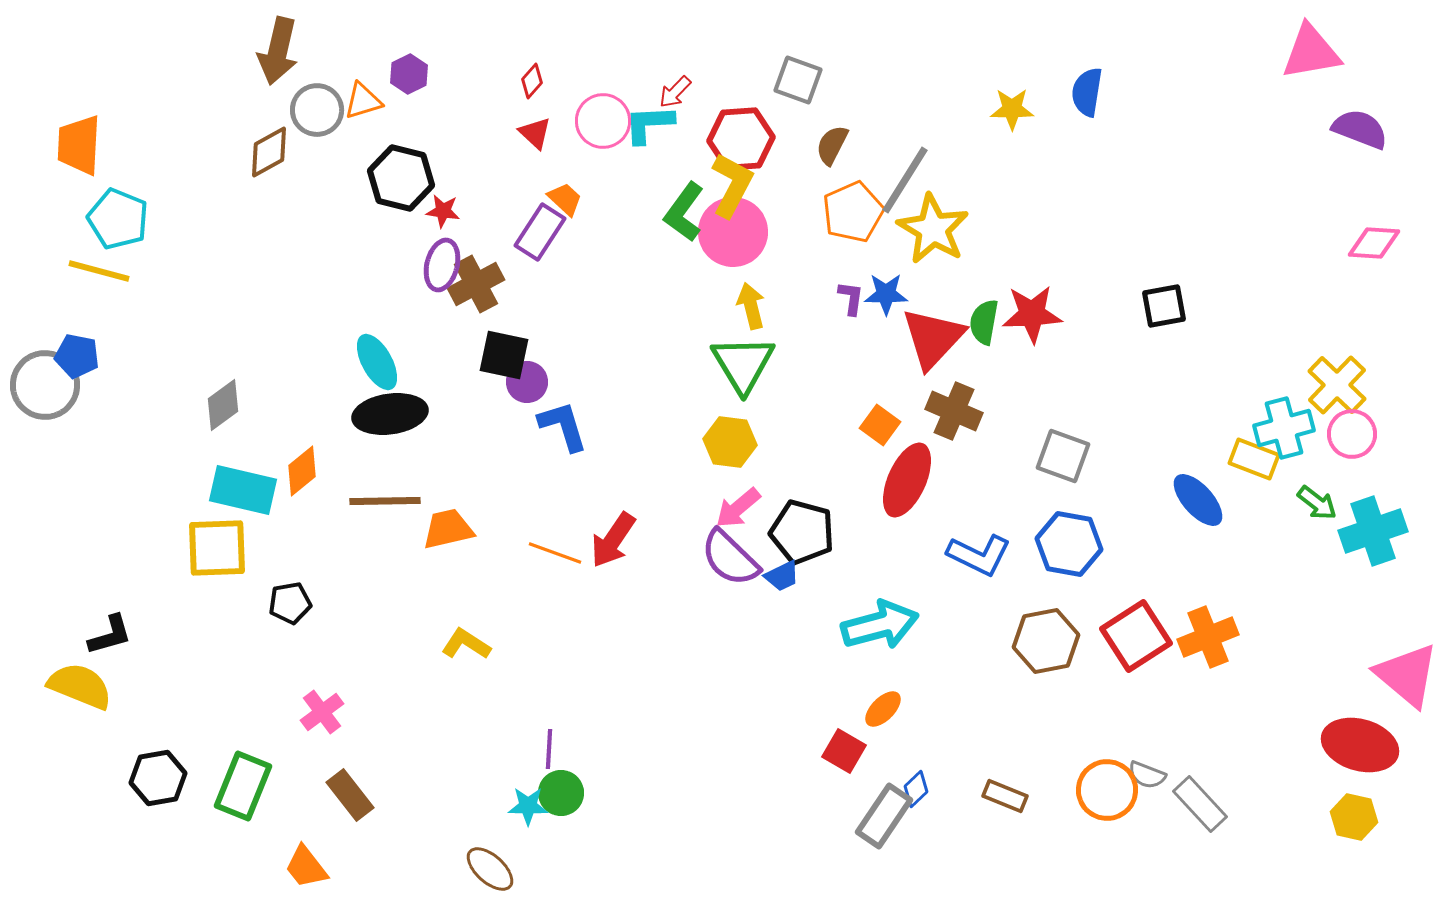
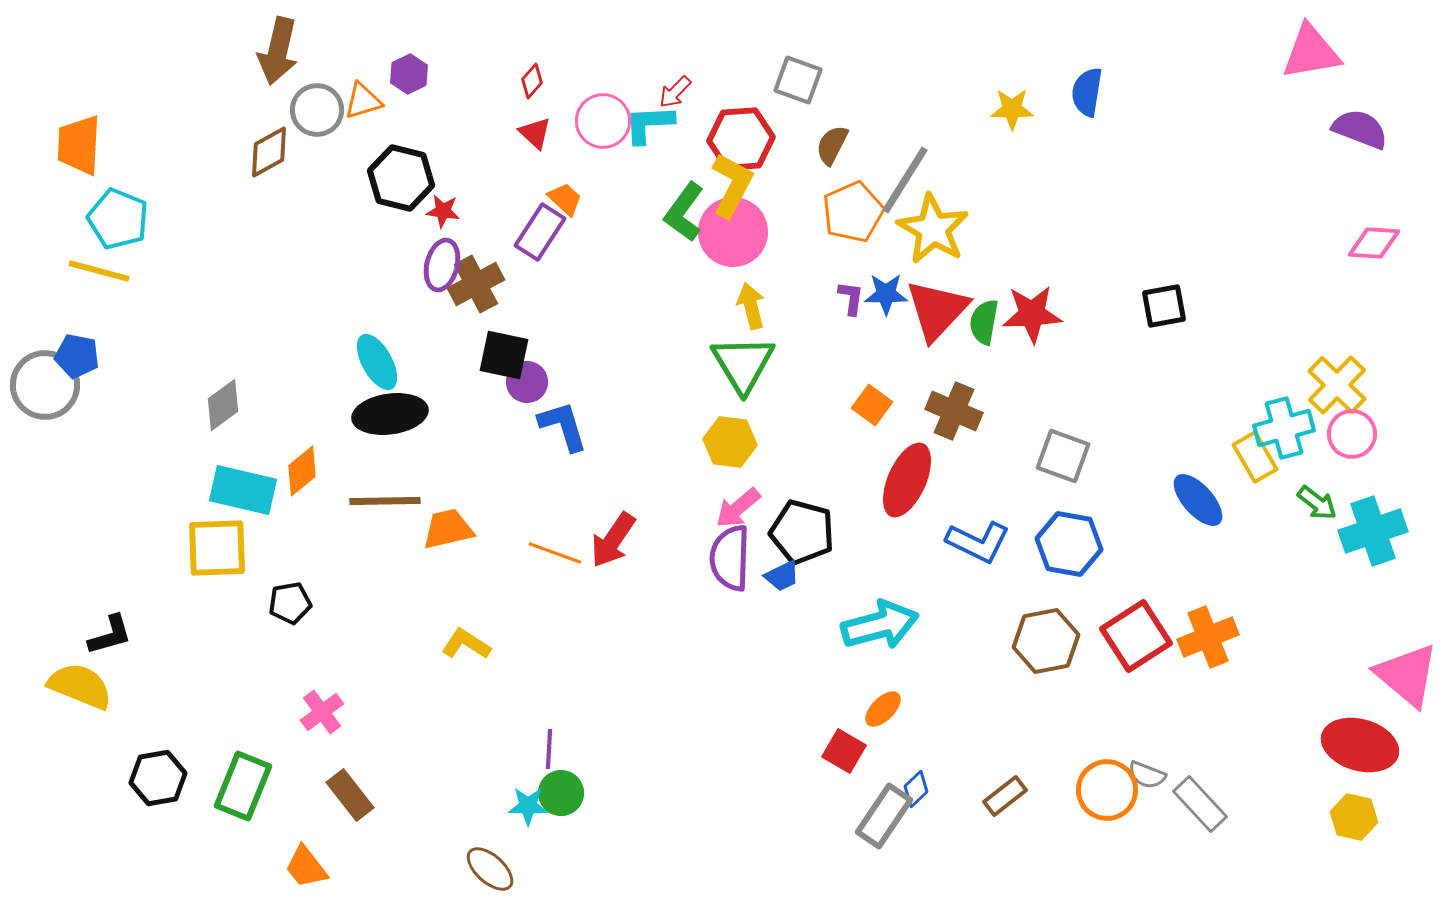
red triangle at (933, 338): moved 4 px right, 28 px up
orange square at (880, 425): moved 8 px left, 20 px up
yellow rectangle at (1254, 459): moved 1 px right, 2 px up; rotated 39 degrees clockwise
blue L-shape at (979, 555): moved 1 px left, 13 px up
purple semicircle at (730, 558): rotated 48 degrees clockwise
brown rectangle at (1005, 796): rotated 60 degrees counterclockwise
